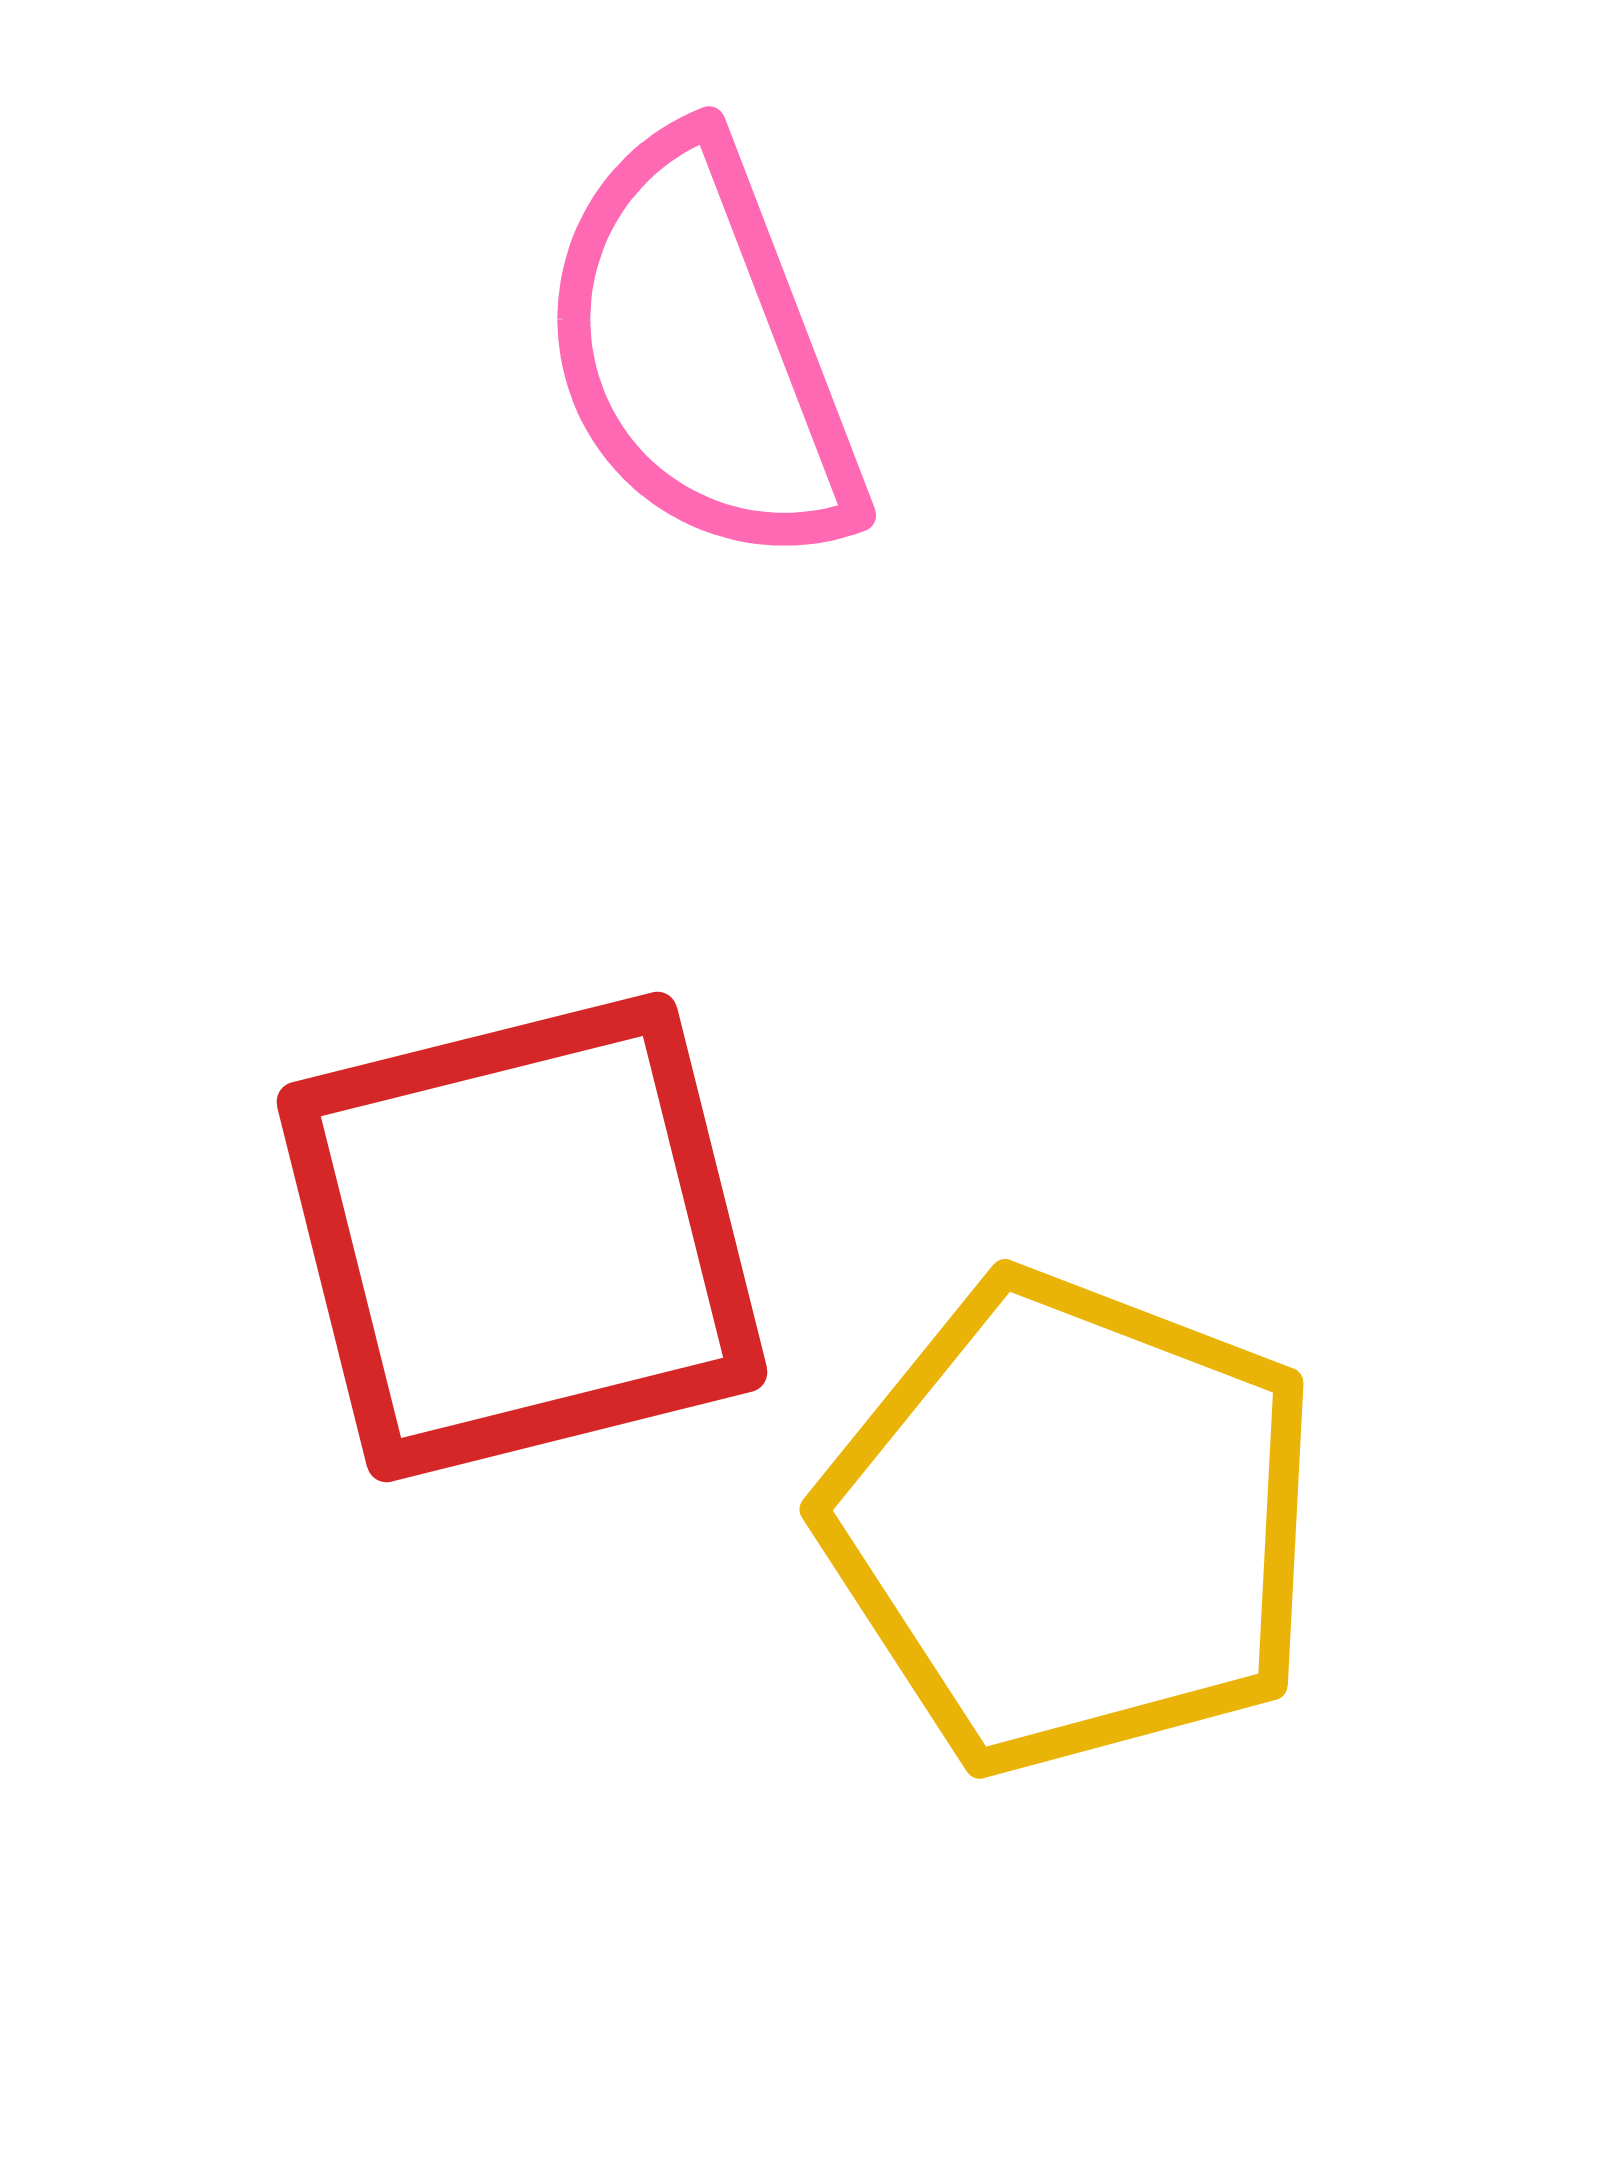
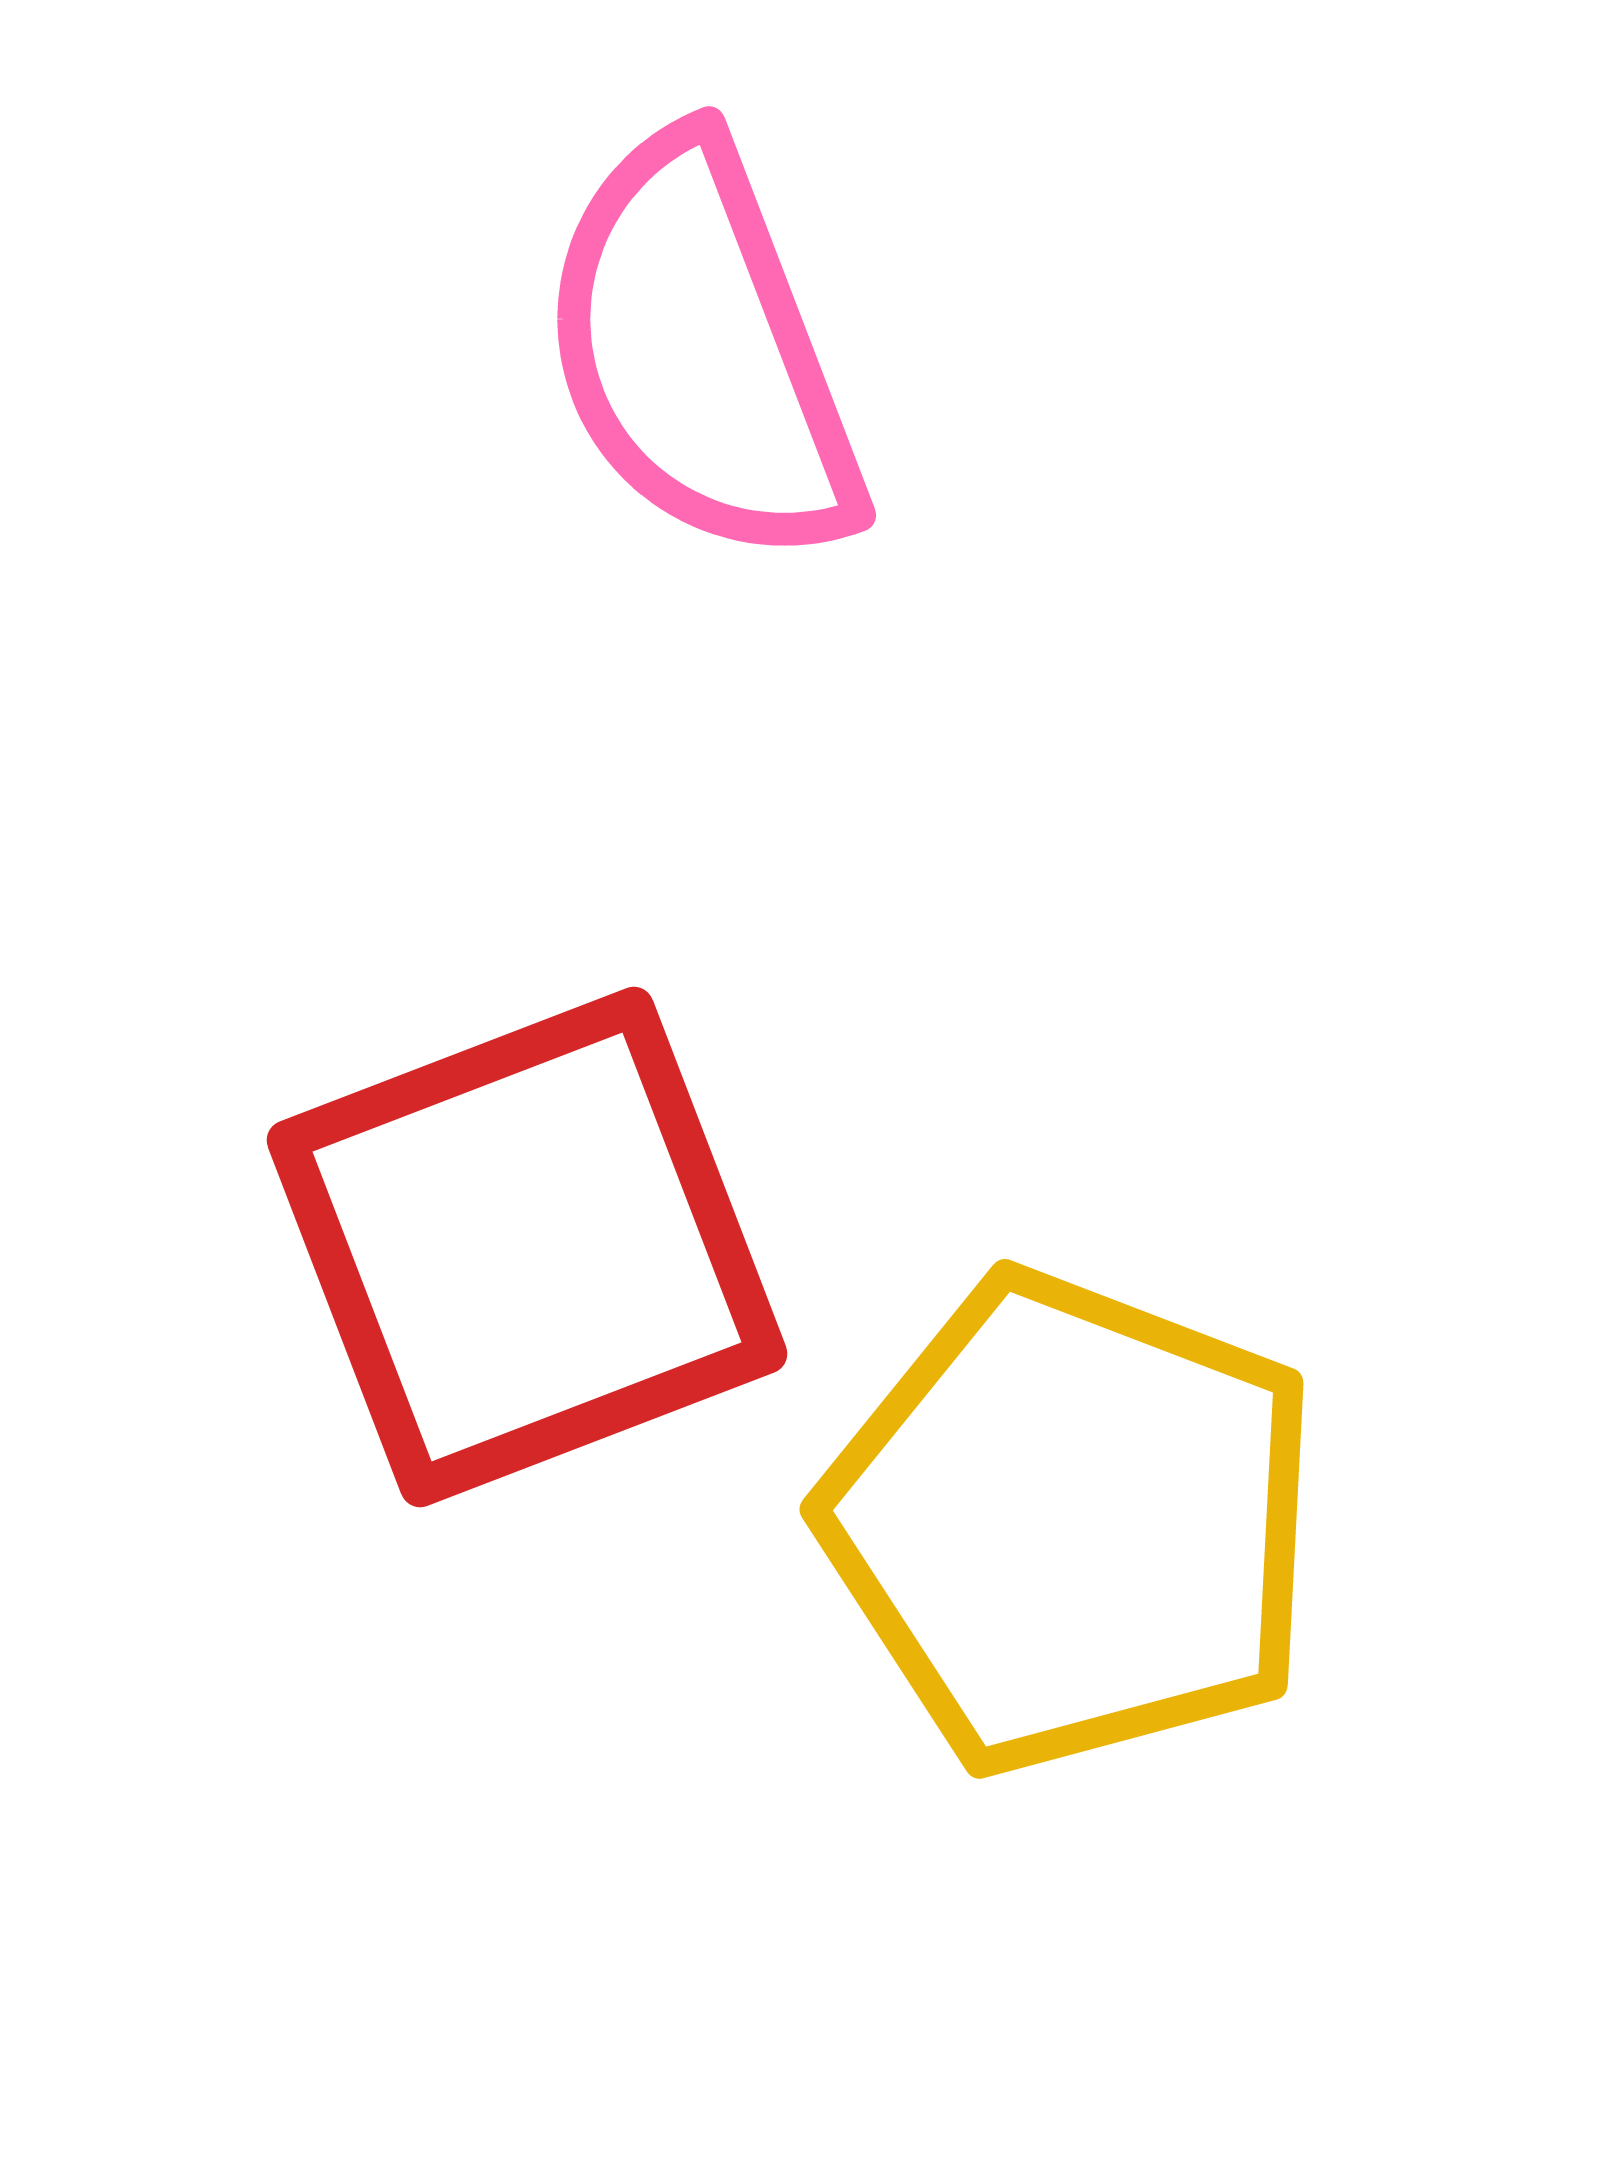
red square: moved 5 px right, 10 px down; rotated 7 degrees counterclockwise
